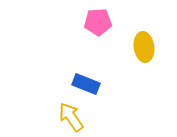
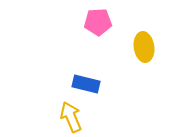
blue rectangle: rotated 8 degrees counterclockwise
yellow arrow: rotated 12 degrees clockwise
